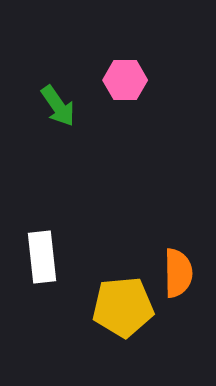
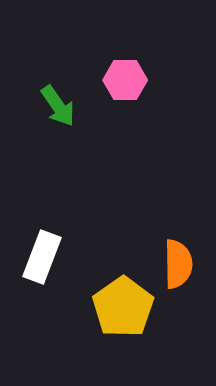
white rectangle: rotated 27 degrees clockwise
orange semicircle: moved 9 px up
yellow pentagon: rotated 30 degrees counterclockwise
